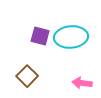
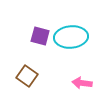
brown square: rotated 10 degrees counterclockwise
